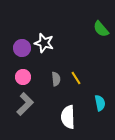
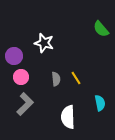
purple circle: moved 8 px left, 8 px down
pink circle: moved 2 px left
